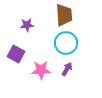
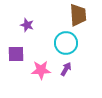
brown trapezoid: moved 14 px right
purple star: rotated 24 degrees clockwise
purple square: rotated 30 degrees counterclockwise
purple arrow: moved 1 px left
